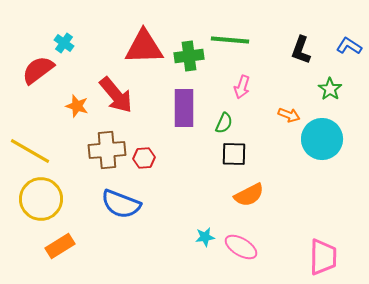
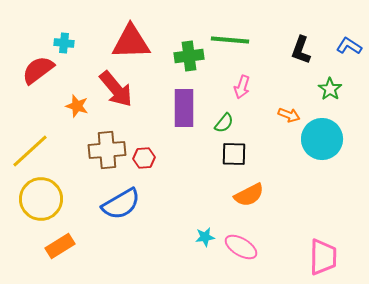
cyan cross: rotated 30 degrees counterclockwise
red triangle: moved 13 px left, 5 px up
red arrow: moved 6 px up
green semicircle: rotated 15 degrees clockwise
yellow line: rotated 72 degrees counterclockwise
blue semicircle: rotated 51 degrees counterclockwise
